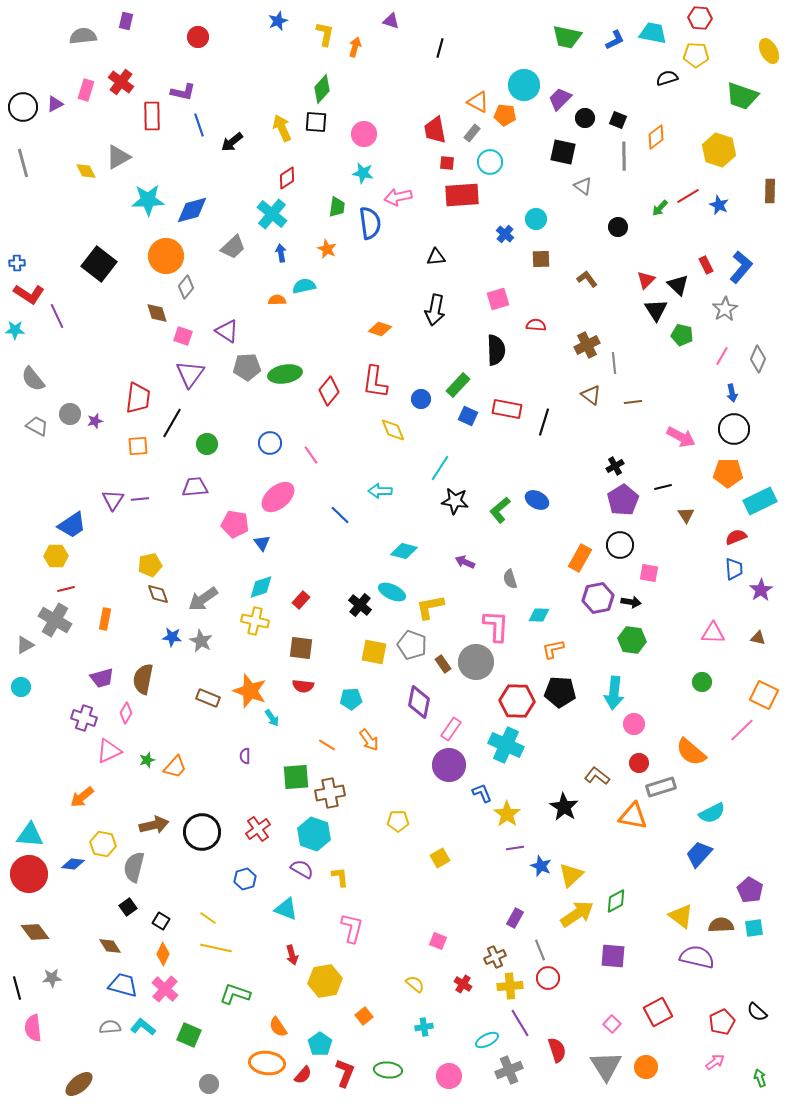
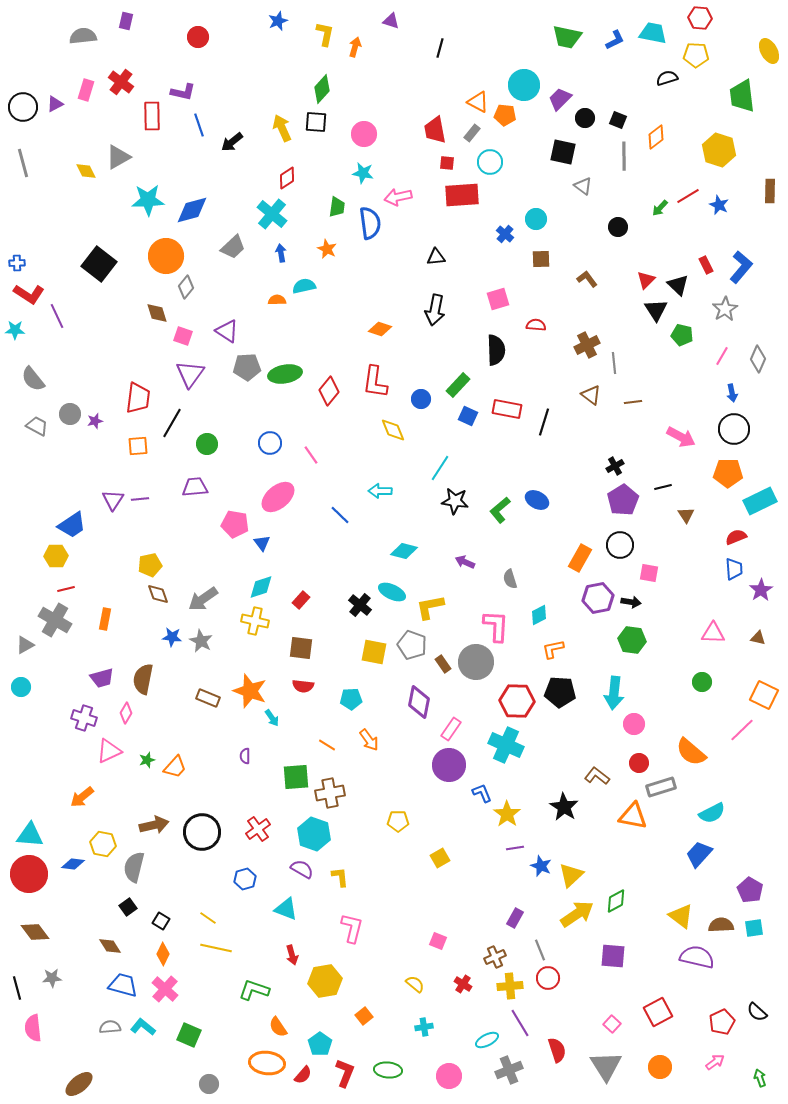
green trapezoid at (742, 96): rotated 64 degrees clockwise
cyan diamond at (539, 615): rotated 30 degrees counterclockwise
green L-shape at (235, 994): moved 19 px right, 4 px up
orange circle at (646, 1067): moved 14 px right
